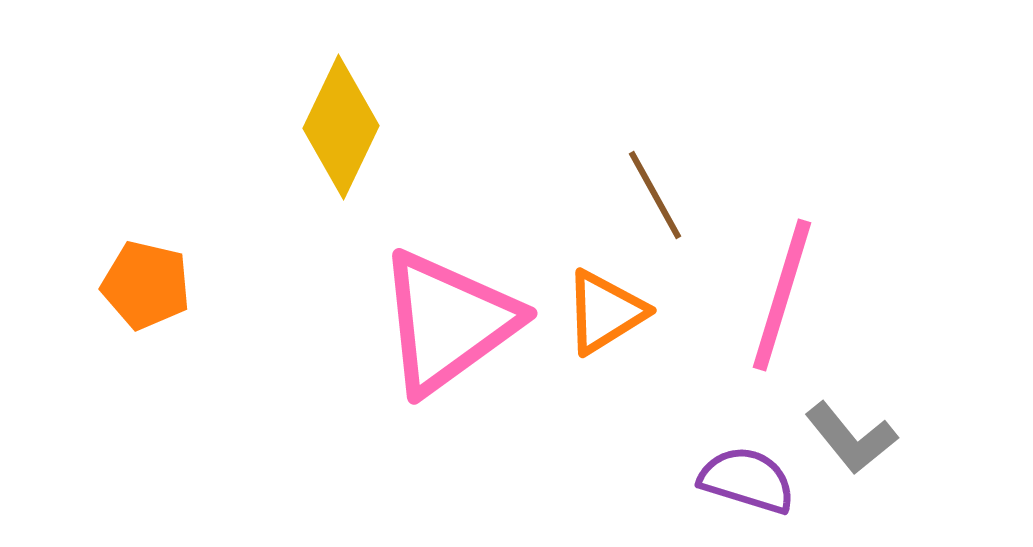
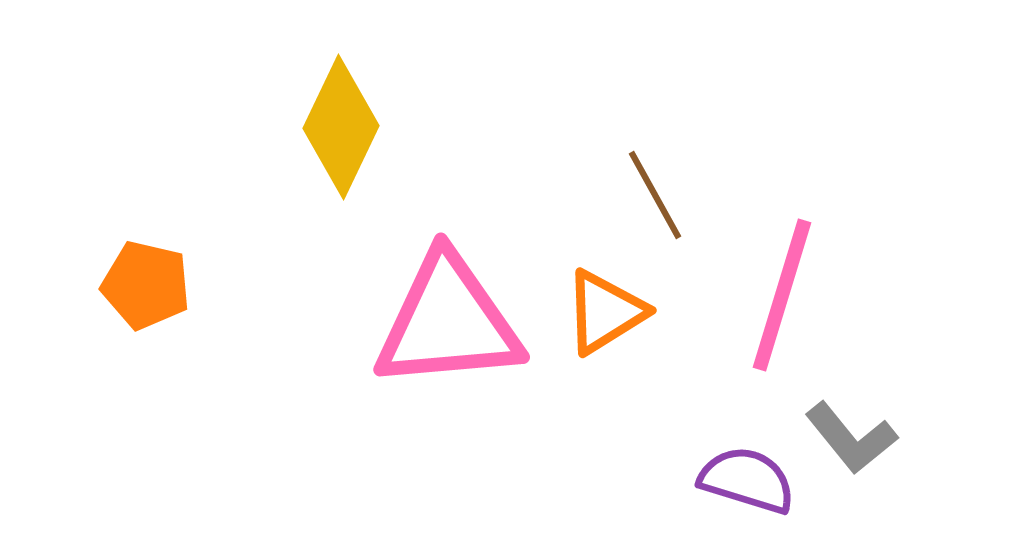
pink triangle: rotated 31 degrees clockwise
